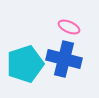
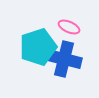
cyan pentagon: moved 13 px right, 17 px up
